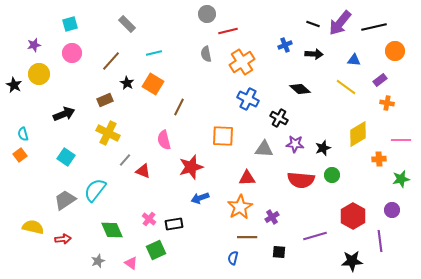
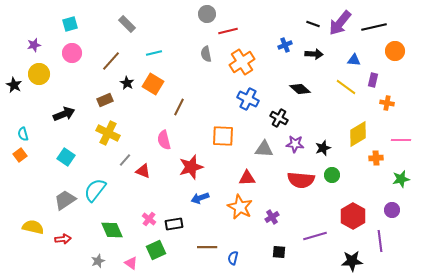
purple rectangle at (380, 80): moved 7 px left; rotated 40 degrees counterclockwise
orange cross at (379, 159): moved 3 px left, 1 px up
orange star at (240, 207): rotated 15 degrees counterclockwise
brown line at (247, 237): moved 40 px left, 10 px down
